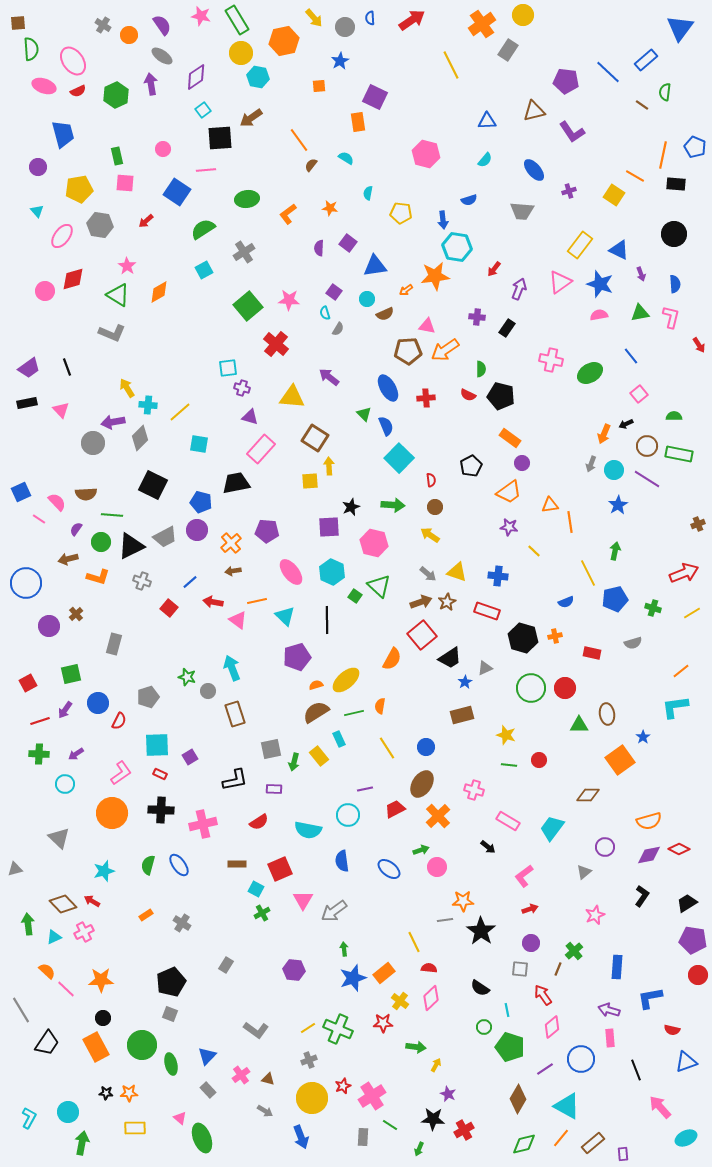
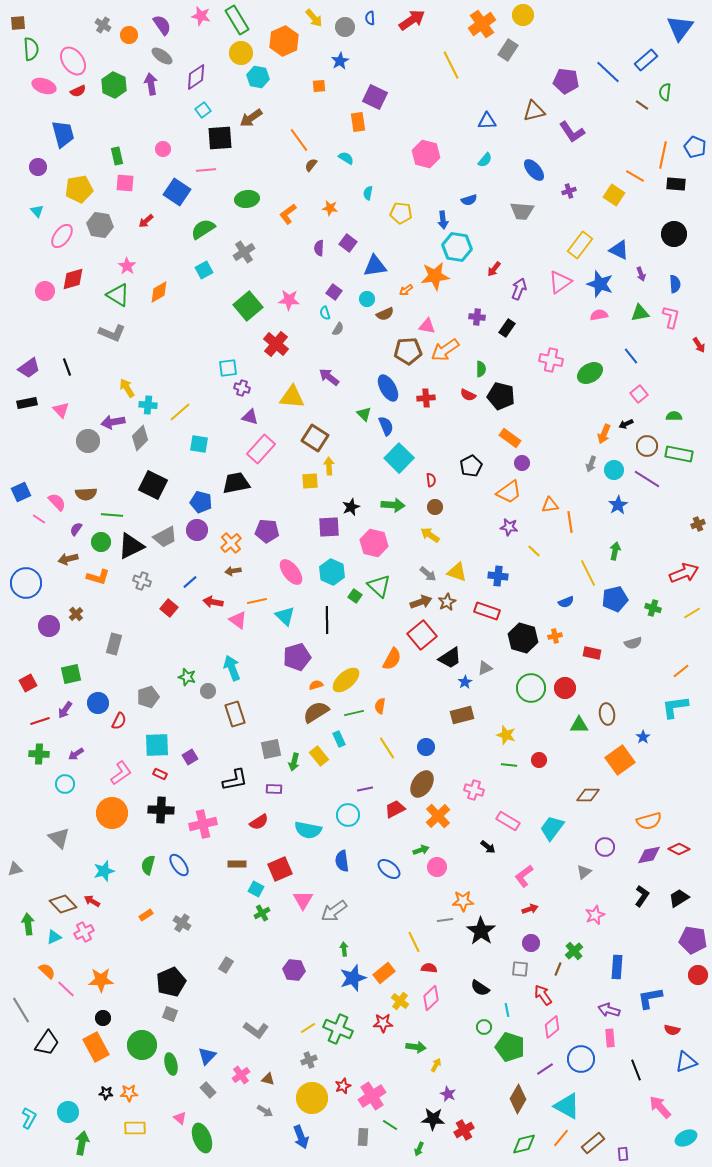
orange hexagon at (284, 41): rotated 12 degrees counterclockwise
green hexagon at (116, 95): moved 2 px left, 10 px up; rotated 10 degrees counterclockwise
gray circle at (93, 443): moved 5 px left, 2 px up
black trapezoid at (687, 903): moved 8 px left, 5 px up
